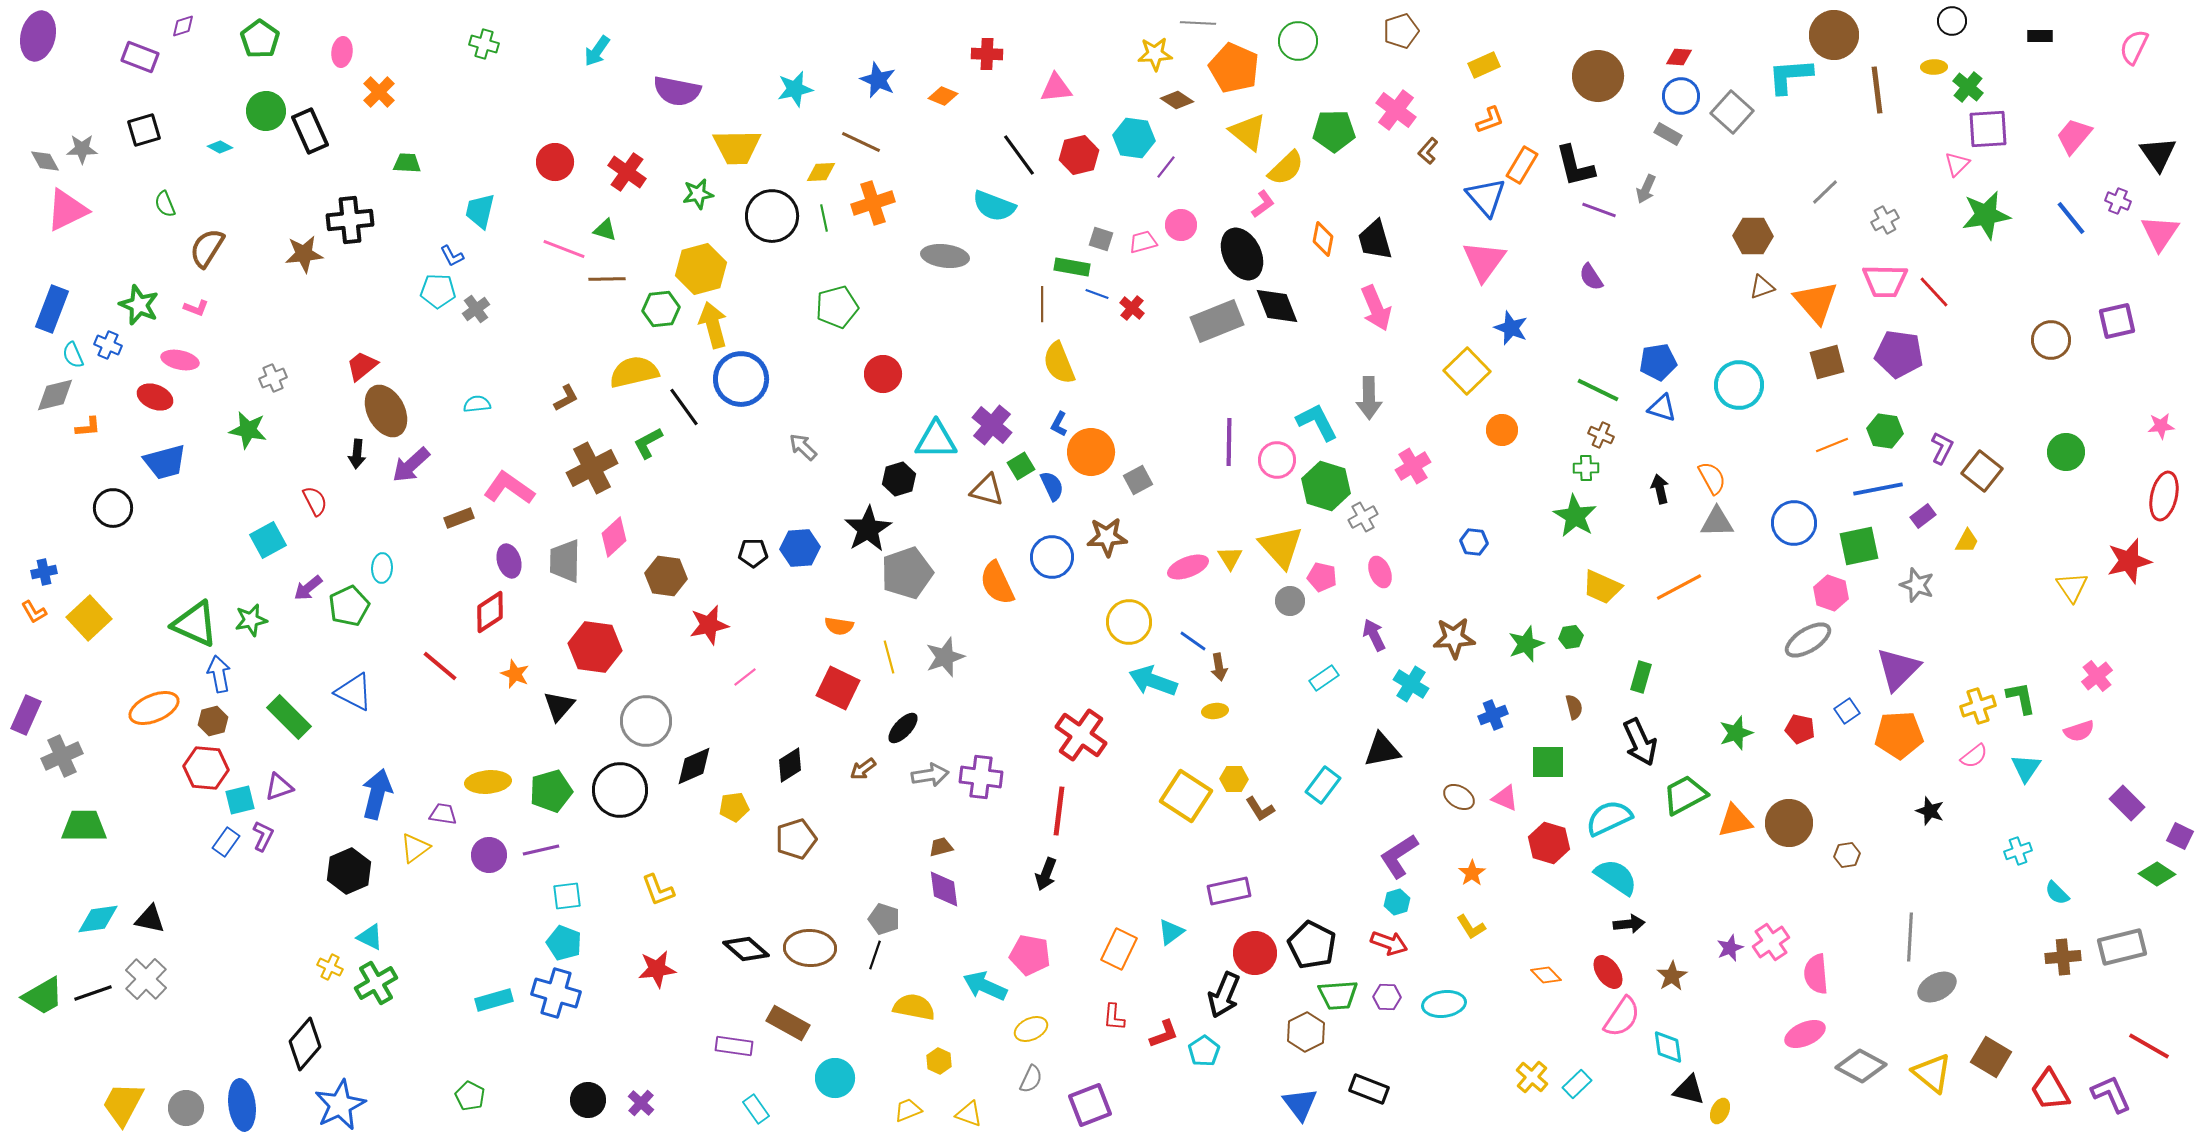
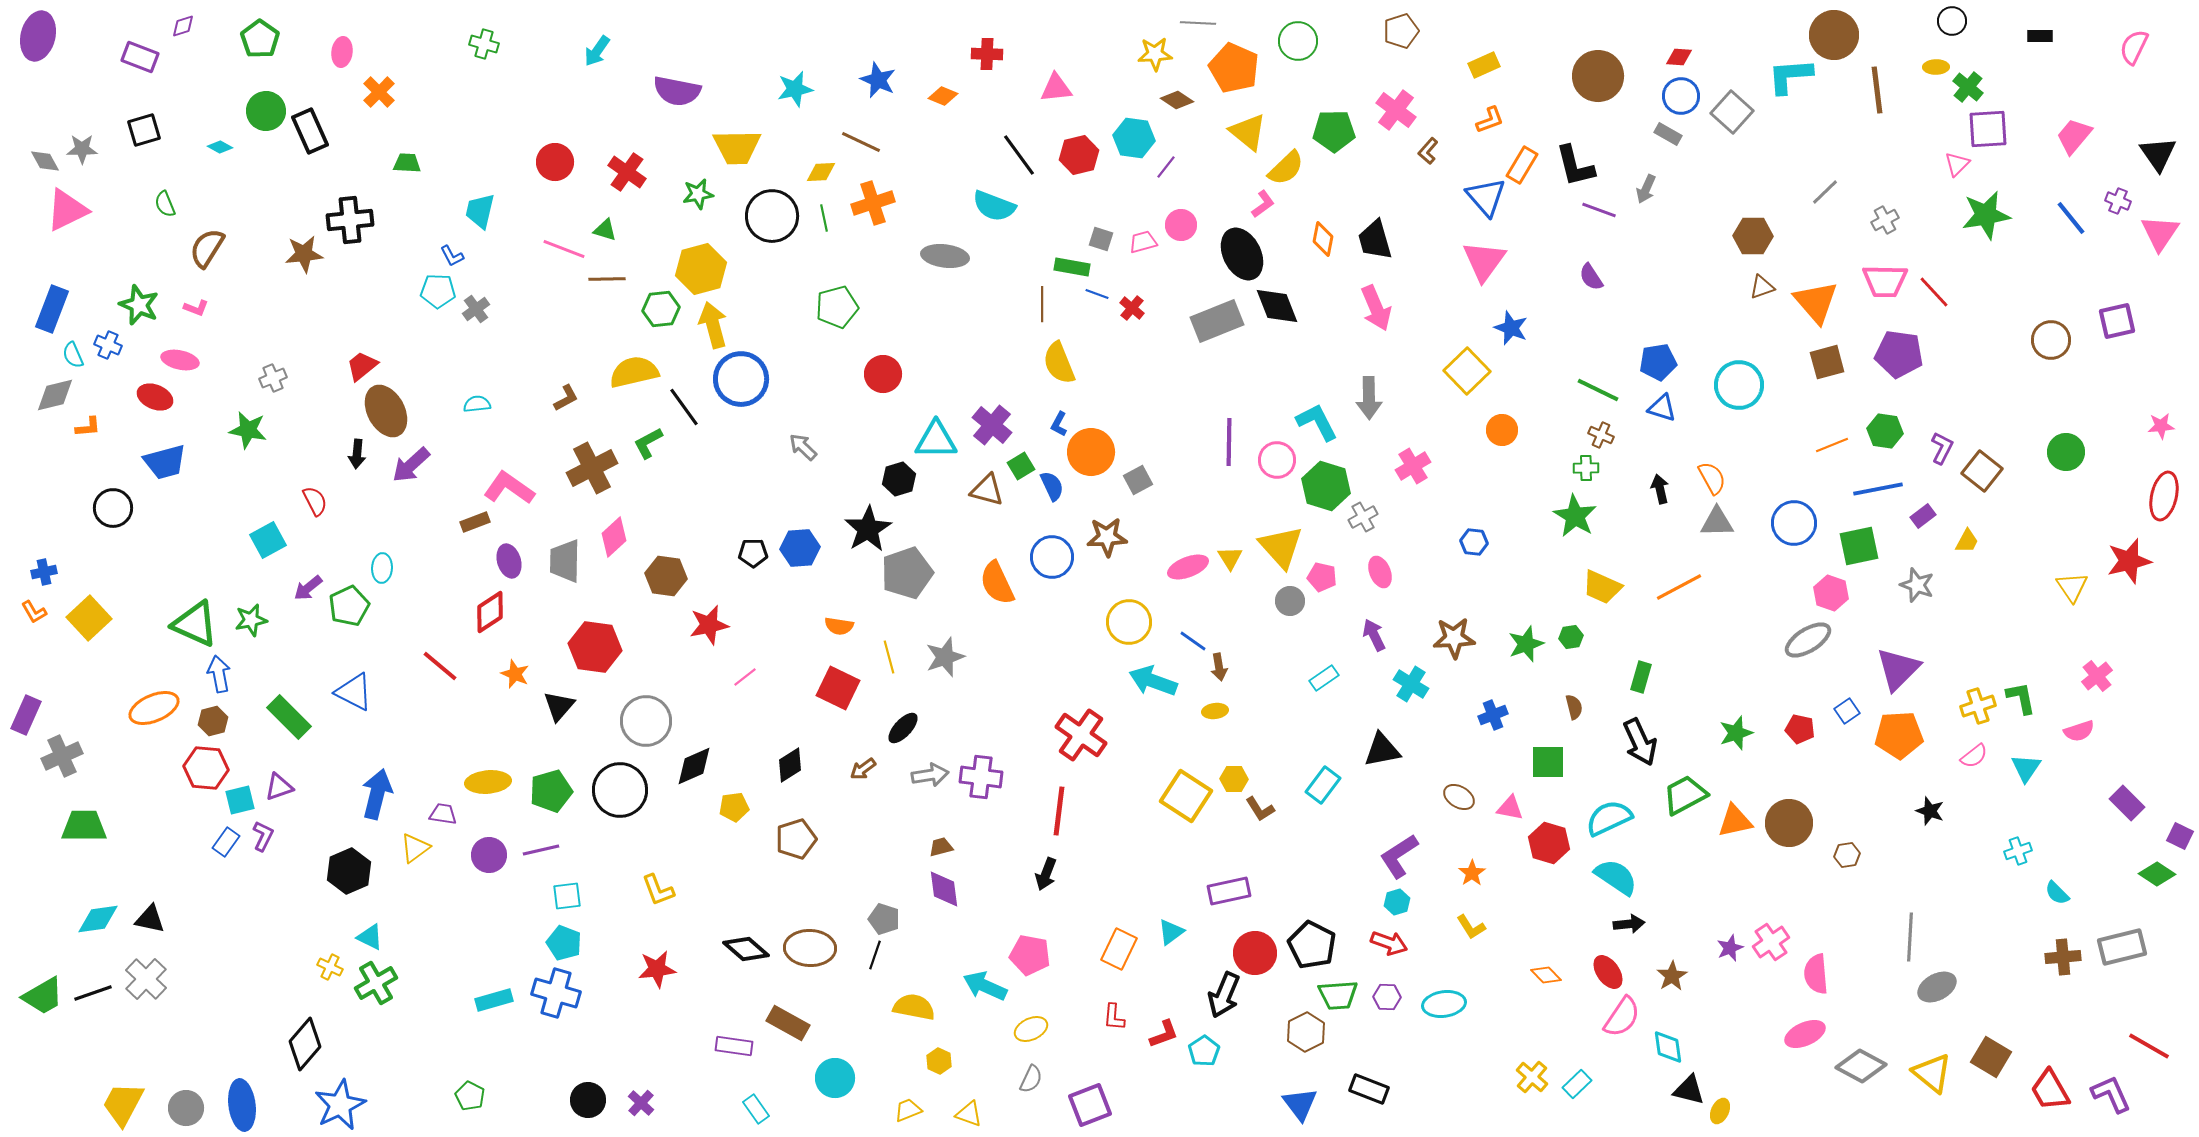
yellow ellipse at (1934, 67): moved 2 px right
brown rectangle at (459, 518): moved 16 px right, 4 px down
pink triangle at (1505, 798): moved 5 px right, 10 px down; rotated 12 degrees counterclockwise
